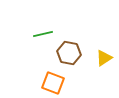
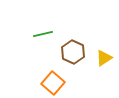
brown hexagon: moved 4 px right, 1 px up; rotated 15 degrees clockwise
orange square: rotated 20 degrees clockwise
